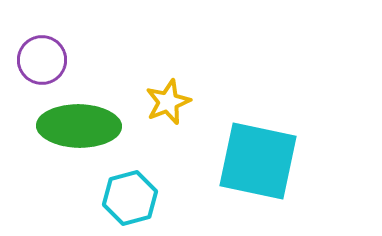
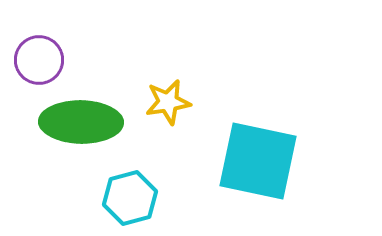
purple circle: moved 3 px left
yellow star: rotated 12 degrees clockwise
green ellipse: moved 2 px right, 4 px up
